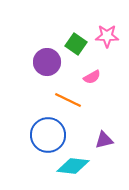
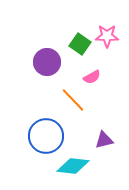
green square: moved 4 px right
orange line: moved 5 px right; rotated 20 degrees clockwise
blue circle: moved 2 px left, 1 px down
